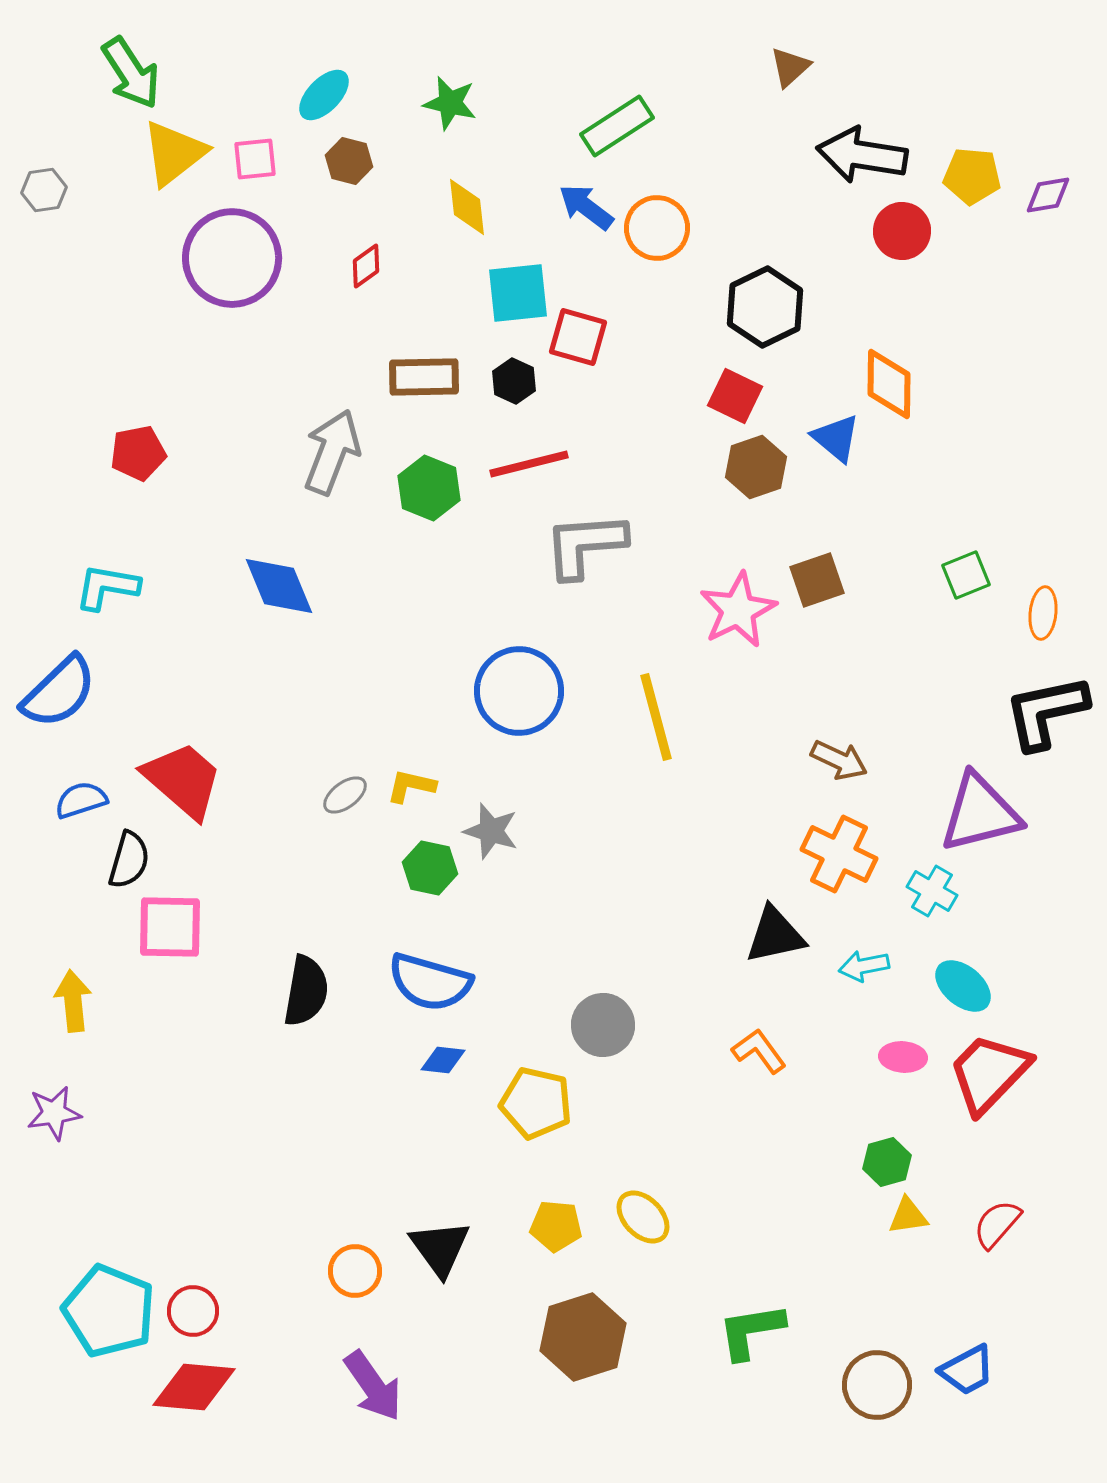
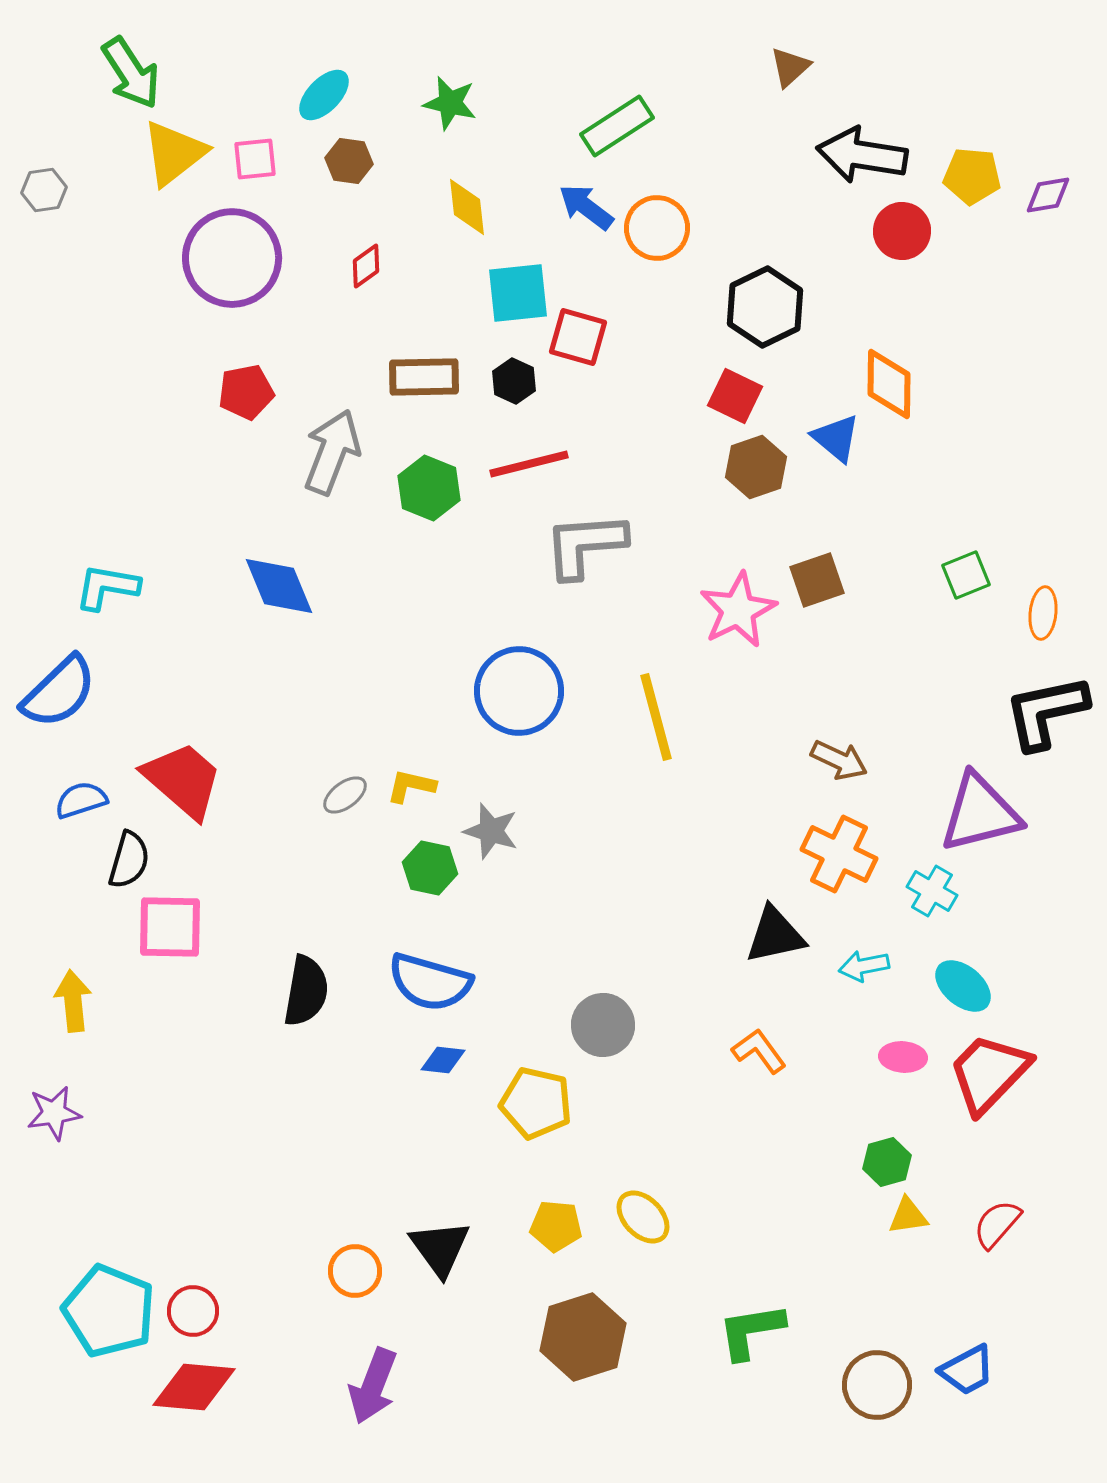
brown hexagon at (349, 161): rotated 6 degrees counterclockwise
red pentagon at (138, 453): moved 108 px right, 61 px up
purple arrow at (373, 1386): rotated 56 degrees clockwise
